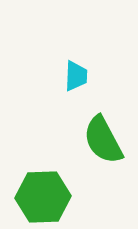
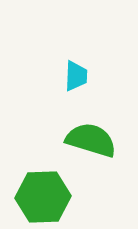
green semicircle: moved 12 px left; rotated 135 degrees clockwise
